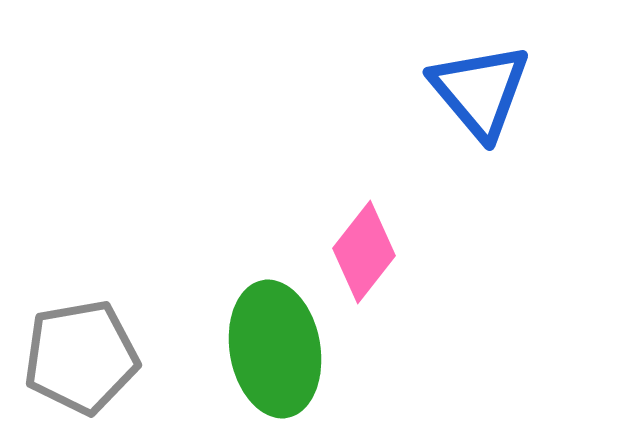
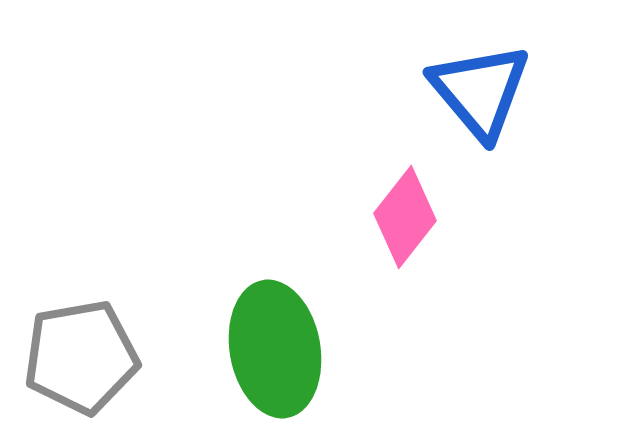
pink diamond: moved 41 px right, 35 px up
